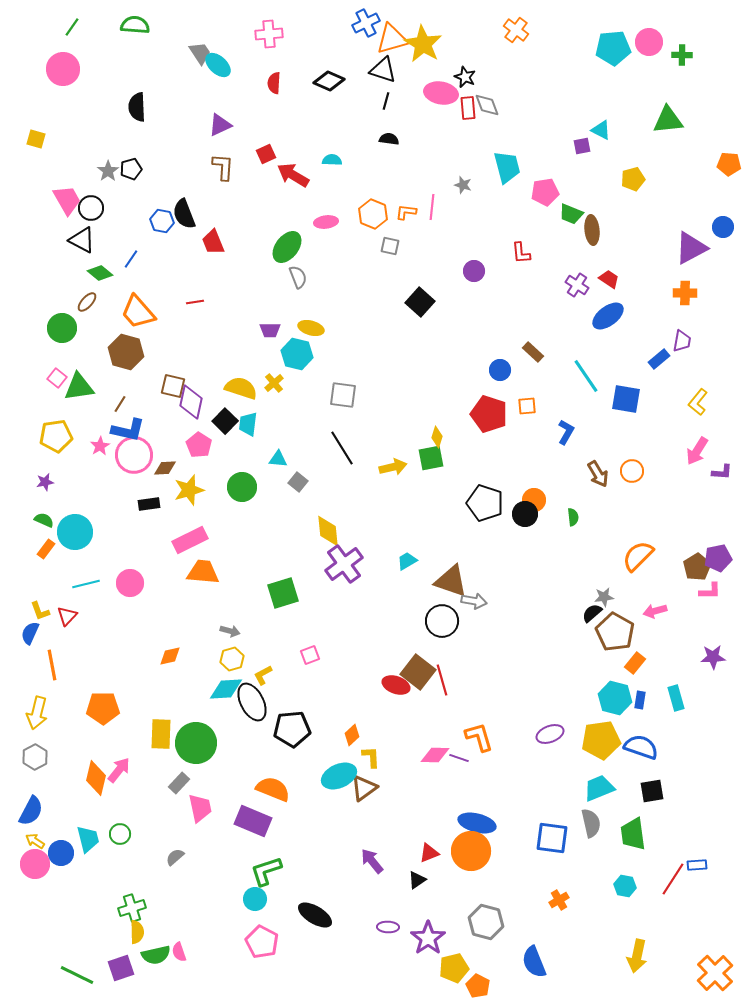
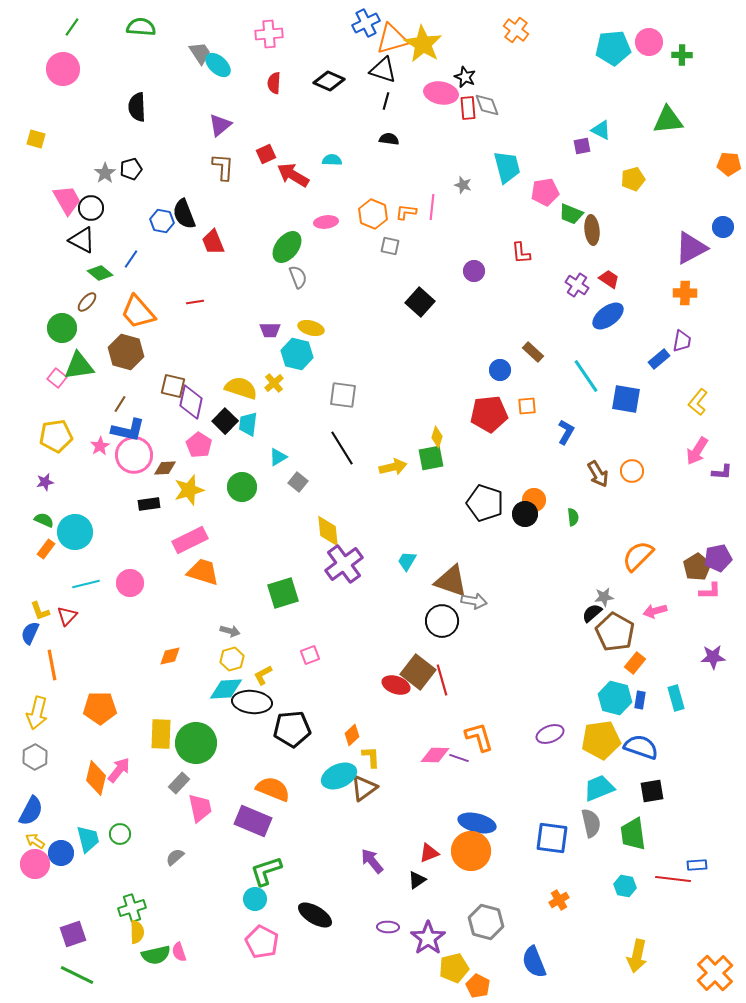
green semicircle at (135, 25): moved 6 px right, 2 px down
purple triangle at (220, 125): rotated 15 degrees counterclockwise
gray star at (108, 171): moved 3 px left, 2 px down
green triangle at (79, 387): moved 21 px up
red pentagon at (489, 414): rotated 24 degrees counterclockwise
cyan triangle at (278, 459): moved 2 px up; rotated 36 degrees counterclockwise
cyan trapezoid at (407, 561): rotated 30 degrees counterclockwise
orange trapezoid at (203, 572): rotated 12 degrees clockwise
black ellipse at (252, 702): rotated 57 degrees counterclockwise
orange pentagon at (103, 708): moved 3 px left
red line at (673, 879): rotated 64 degrees clockwise
purple square at (121, 968): moved 48 px left, 34 px up
